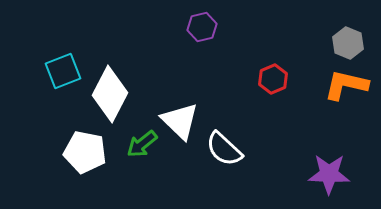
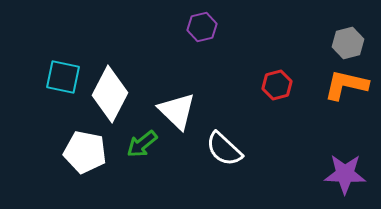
gray hexagon: rotated 24 degrees clockwise
cyan square: moved 6 px down; rotated 33 degrees clockwise
red hexagon: moved 4 px right, 6 px down; rotated 8 degrees clockwise
white triangle: moved 3 px left, 10 px up
purple star: moved 16 px right
